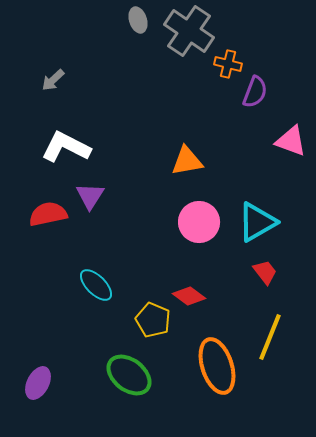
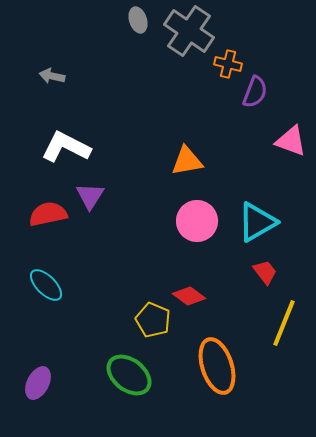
gray arrow: moved 1 px left, 4 px up; rotated 55 degrees clockwise
pink circle: moved 2 px left, 1 px up
cyan ellipse: moved 50 px left
yellow line: moved 14 px right, 14 px up
